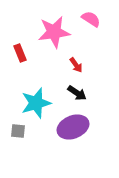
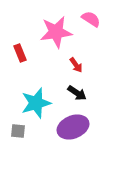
pink star: moved 2 px right
